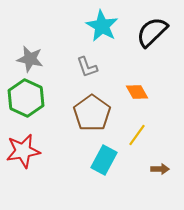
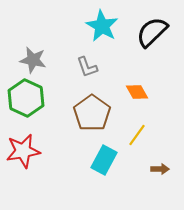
gray star: moved 3 px right, 1 px down
